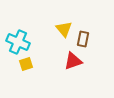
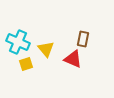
yellow triangle: moved 18 px left, 20 px down
red triangle: moved 2 px up; rotated 42 degrees clockwise
